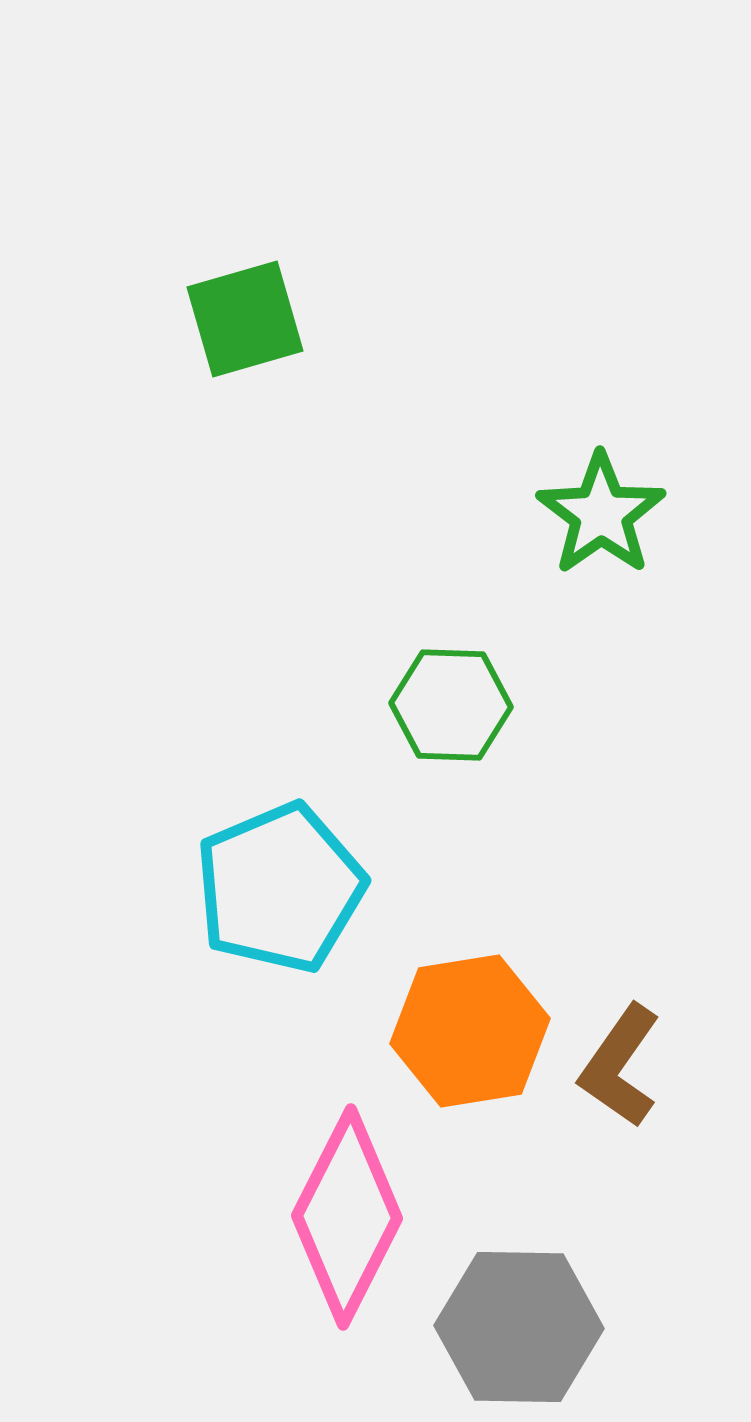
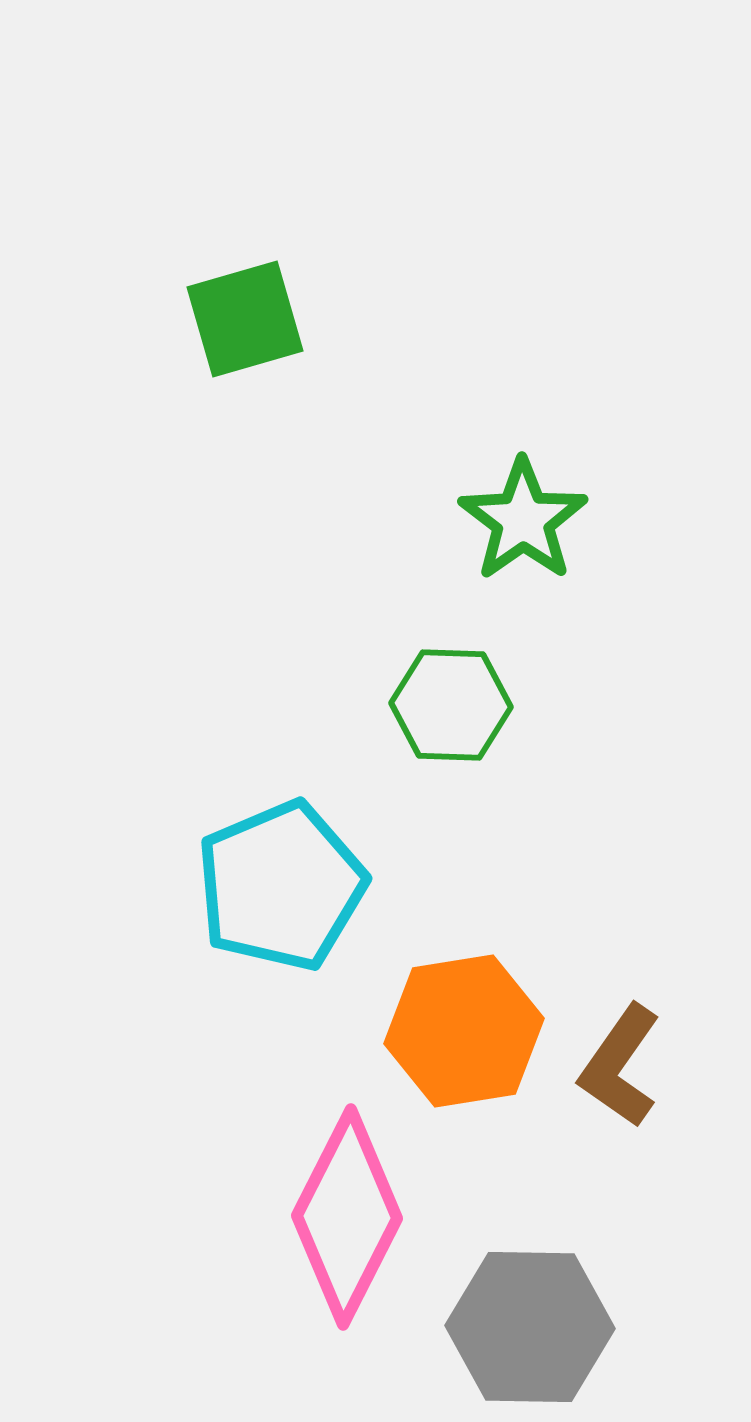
green star: moved 78 px left, 6 px down
cyan pentagon: moved 1 px right, 2 px up
orange hexagon: moved 6 px left
gray hexagon: moved 11 px right
